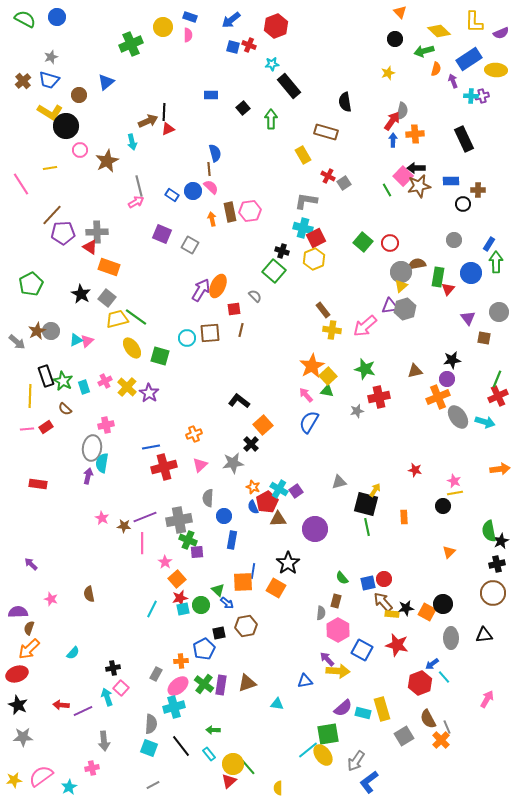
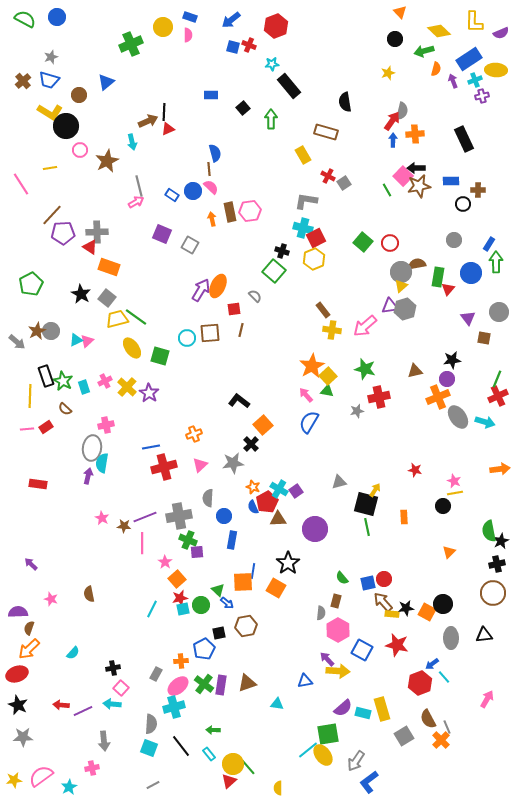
cyan cross at (471, 96): moved 4 px right, 16 px up; rotated 24 degrees counterclockwise
gray cross at (179, 520): moved 4 px up
cyan arrow at (107, 697): moved 5 px right, 7 px down; rotated 66 degrees counterclockwise
